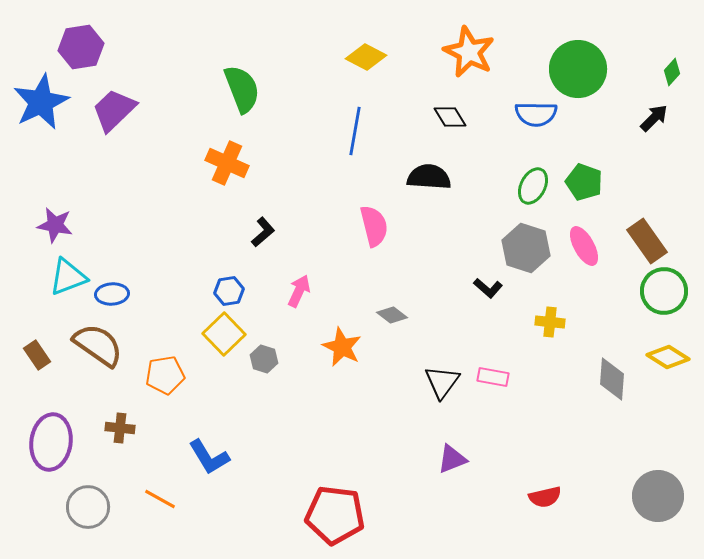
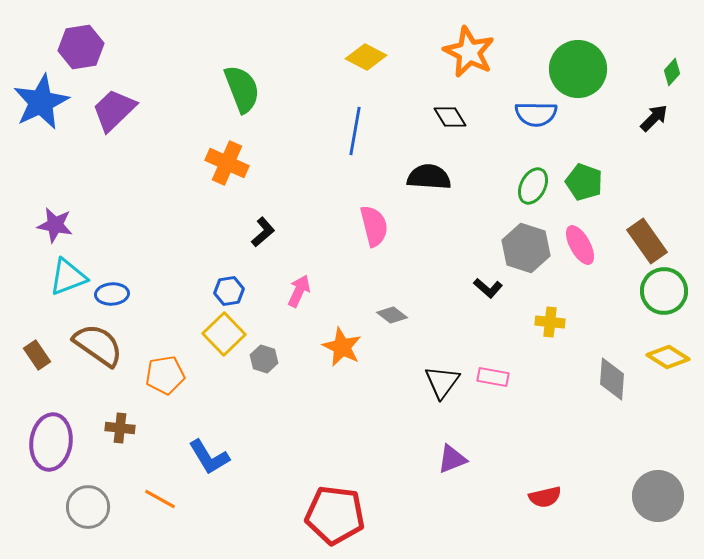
pink ellipse at (584, 246): moved 4 px left, 1 px up
